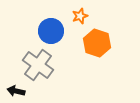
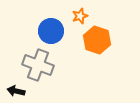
orange hexagon: moved 3 px up
gray cross: rotated 16 degrees counterclockwise
